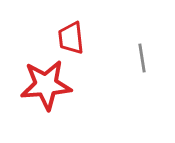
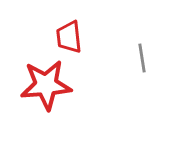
red trapezoid: moved 2 px left, 1 px up
